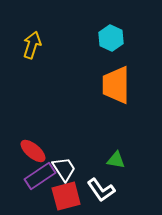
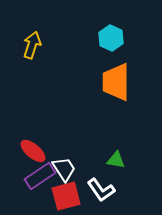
orange trapezoid: moved 3 px up
